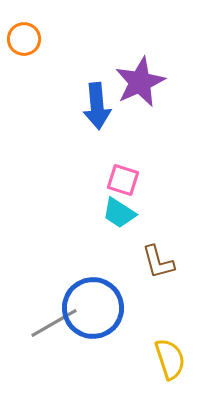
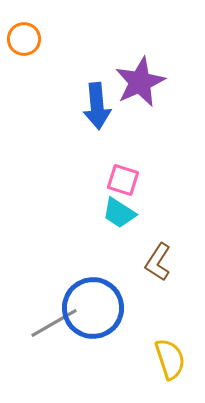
brown L-shape: rotated 48 degrees clockwise
